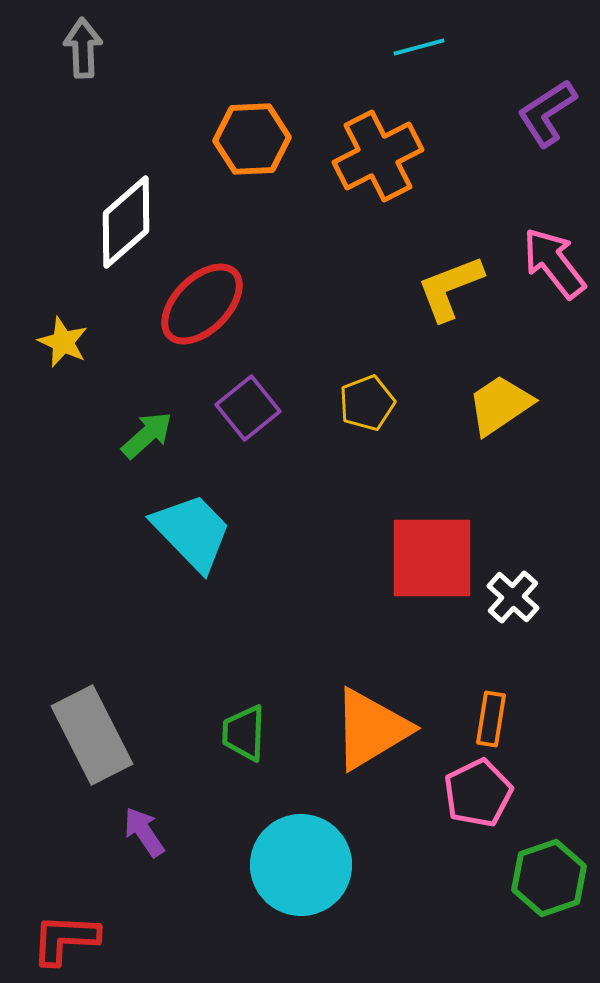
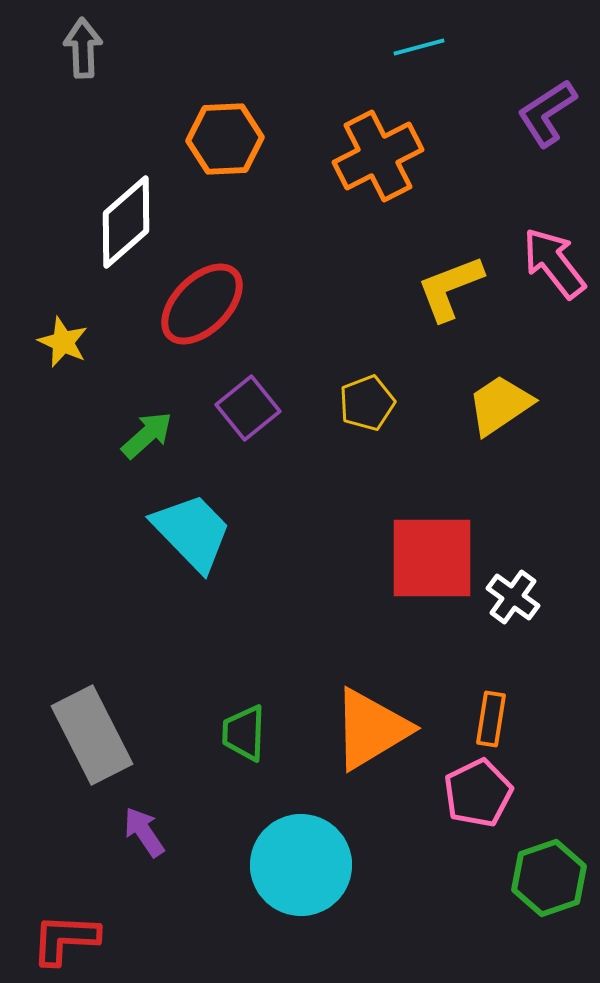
orange hexagon: moved 27 px left
white cross: rotated 6 degrees counterclockwise
